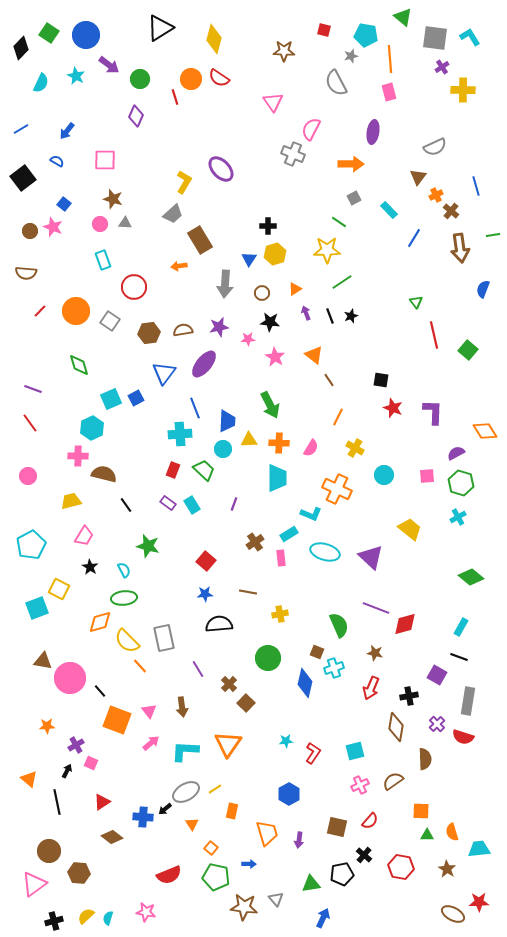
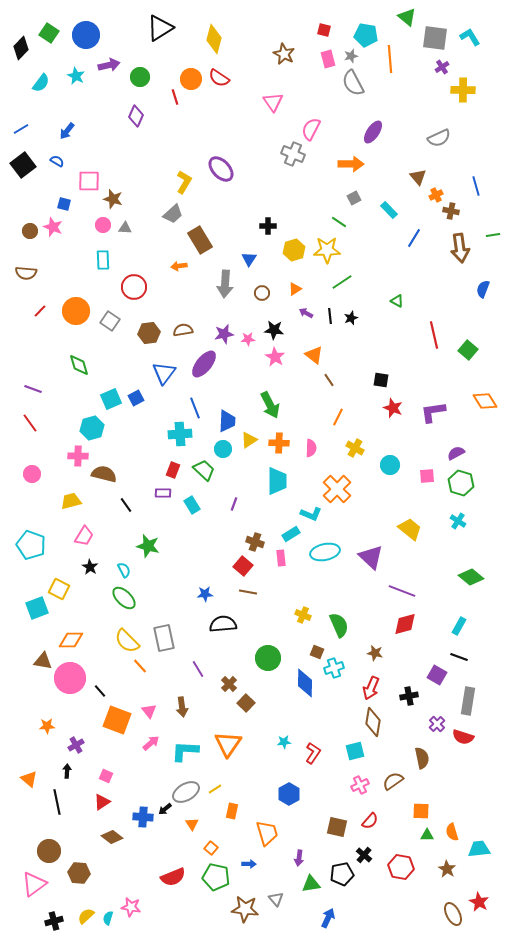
green triangle at (403, 17): moved 4 px right
brown star at (284, 51): moved 3 px down; rotated 25 degrees clockwise
purple arrow at (109, 65): rotated 50 degrees counterclockwise
green circle at (140, 79): moved 2 px up
cyan semicircle at (41, 83): rotated 12 degrees clockwise
gray semicircle at (336, 83): moved 17 px right
pink rectangle at (389, 92): moved 61 px left, 33 px up
purple ellipse at (373, 132): rotated 25 degrees clockwise
gray semicircle at (435, 147): moved 4 px right, 9 px up
pink square at (105, 160): moved 16 px left, 21 px down
brown triangle at (418, 177): rotated 18 degrees counterclockwise
black square at (23, 178): moved 13 px up
blue square at (64, 204): rotated 24 degrees counterclockwise
brown cross at (451, 211): rotated 28 degrees counterclockwise
gray triangle at (125, 223): moved 5 px down
pink circle at (100, 224): moved 3 px right, 1 px down
yellow hexagon at (275, 254): moved 19 px right, 4 px up
cyan rectangle at (103, 260): rotated 18 degrees clockwise
green triangle at (416, 302): moved 19 px left, 1 px up; rotated 24 degrees counterclockwise
purple arrow at (306, 313): rotated 40 degrees counterclockwise
black line at (330, 316): rotated 14 degrees clockwise
black star at (351, 316): moved 2 px down
black star at (270, 322): moved 4 px right, 8 px down
purple star at (219, 327): moved 5 px right, 7 px down
purple L-shape at (433, 412): rotated 100 degrees counterclockwise
cyan hexagon at (92, 428): rotated 10 degrees clockwise
orange diamond at (485, 431): moved 30 px up
yellow triangle at (249, 440): rotated 30 degrees counterclockwise
pink semicircle at (311, 448): rotated 30 degrees counterclockwise
cyan circle at (384, 475): moved 6 px right, 10 px up
pink circle at (28, 476): moved 4 px right, 2 px up
cyan trapezoid at (277, 478): moved 3 px down
orange cross at (337, 489): rotated 20 degrees clockwise
purple rectangle at (168, 503): moved 5 px left, 10 px up; rotated 35 degrees counterclockwise
cyan cross at (458, 517): moved 4 px down; rotated 28 degrees counterclockwise
cyan rectangle at (289, 534): moved 2 px right
brown cross at (255, 542): rotated 36 degrees counterclockwise
cyan pentagon at (31, 545): rotated 24 degrees counterclockwise
cyan ellipse at (325, 552): rotated 28 degrees counterclockwise
red square at (206, 561): moved 37 px right, 5 px down
green ellipse at (124, 598): rotated 50 degrees clockwise
purple line at (376, 608): moved 26 px right, 17 px up
yellow cross at (280, 614): moved 23 px right, 1 px down; rotated 35 degrees clockwise
orange diamond at (100, 622): moved 29 px left, 18 px down; rotated 15 degrees clockwise
black semicircle at (219, 624): moved 4 px right
cyan rectangle at (461, 627): moved 2 px left, 1 px up
blue diamond at (305, 683): rotated 12 degrees counterclockwise
brown diamond at (396, 727): moved 23 px left, 5 px up
cyan star at (286, 741): moved 2 px left, 1 px down
brown semicircle at (425, 759): moved 3 px left, 1 px up; rotated 10 degrees counterclockwise
pink square at (91, 763): moved 15 px right, 13 px down
black arrow at (67, 771): rotated 24 degrees counterclockwise
purple arrow at (299, 840): moved 18 px down
red semicircle at (169, 875): moved 4 px right, 2 px down
red star at (479, 902): rotated 30 degrees clockwise
brown star at (244, 907): moved 1 px right, 2 px down
pink star at (146, 912): moved 15 px left, 5 px up
brown ellipse at (453, 914): rotated 35 degrees clockwise
blue arrow at (323, 918): moved 5 px right
